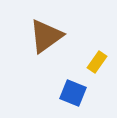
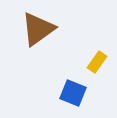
brown triangle: moved 8 px left, 7 px up
